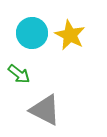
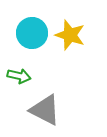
yellow star: rotated 8 degrees counterclockwise
green arrow: moved 2 px down; rotated 25 degrees counterclockwise
